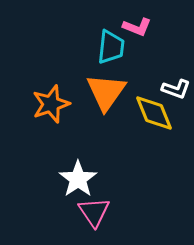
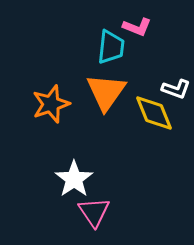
white star: moved 4 px left
